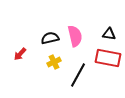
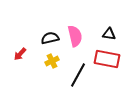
red rectangle: moved 1 px left, 1 px down
yellow cross: moved 2 px left, 1 px up
